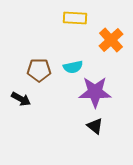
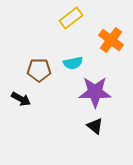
yellow rectangle: moved 4 px left; rotated 40 degrees counterclockwise
orange cross: rotated 10 degrees counterclockwise
cyan semicircle: moved 4 px up
